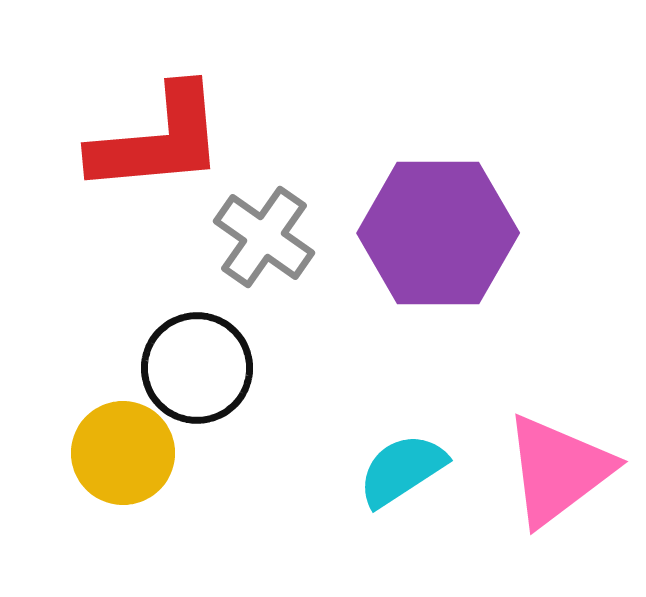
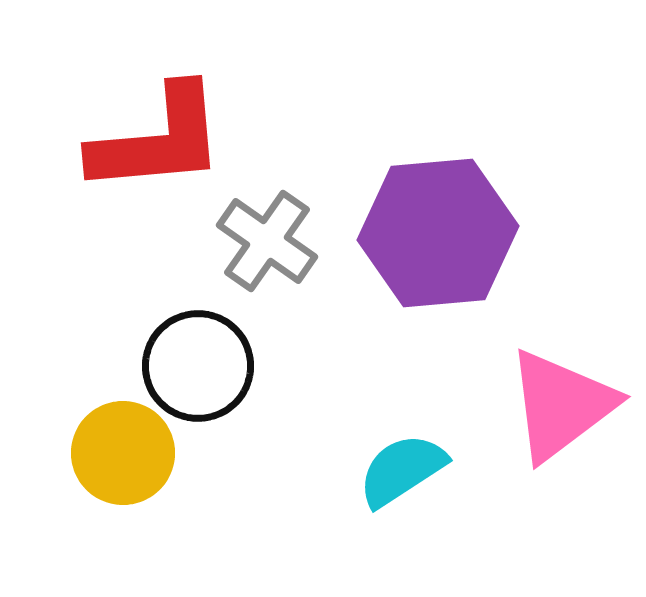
purple hexagon: rotated 5 degrees counterclockwise
gray cross: moved 3 px right, 4 px down
black circle: moved 1 px right, 2 px up
pink triangle: moved 3 px right, 65 px up
